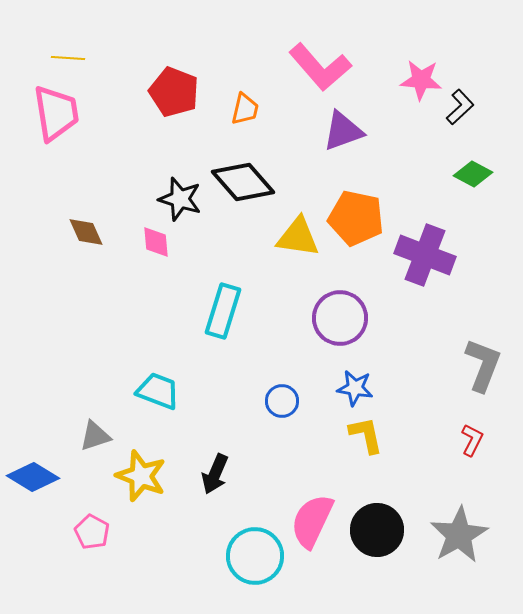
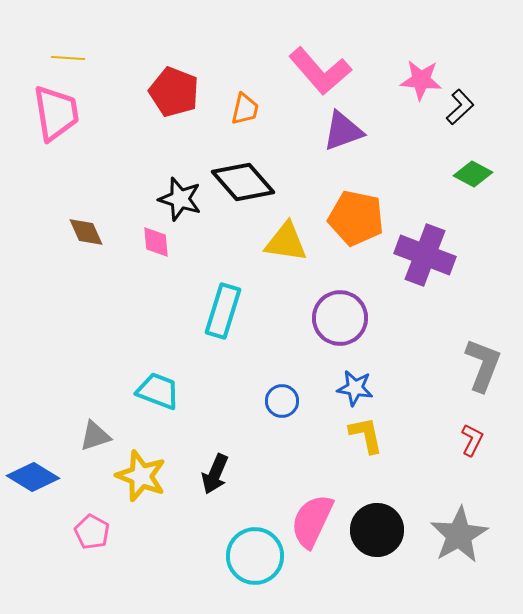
pink L-shape: moved 4 px down
yellow triangle: moved 12 px left, 5 px down
